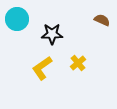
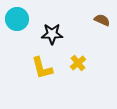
yellow L-shape: rotated 70 degrees counterclockwise
